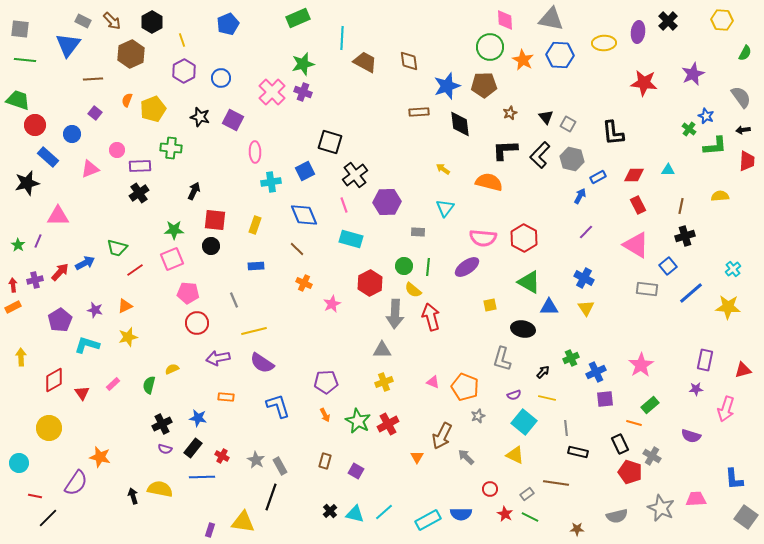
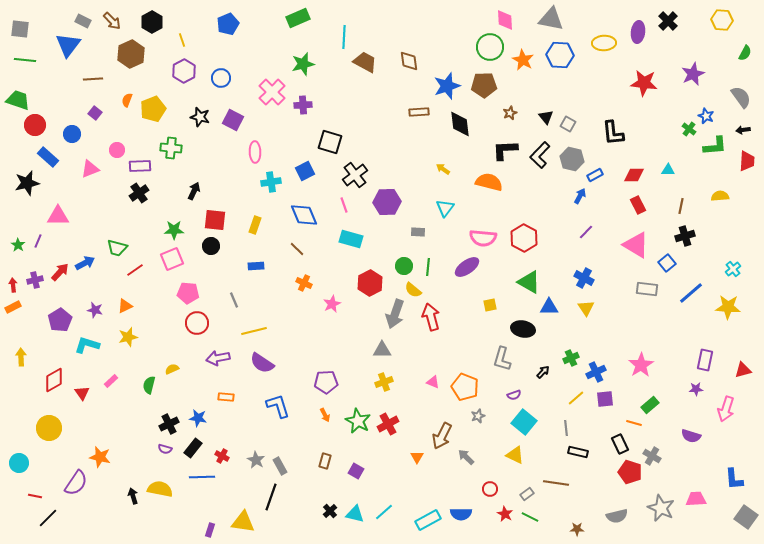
cyan line at (342, 38): moved 2 px right, 1 px up
purple cross at (303, 92): moved 13 px down; rotated 24 degrees counterclockwise
blue rectangle at (598, 177): moved 3 px left, 2 px up
blue square at (668, 266): moved 1 px left, 3 px up
gray arrow at (395, 314): rotated 16 degrees clockwise
pink rectangle at (113, 384): moved 2 px left, 3 px up
yellow line at (547, 398): moved 29 px right; rotated 54 degrees counterclockwise
black cross at (162, 424): moved 7 px right
